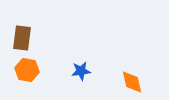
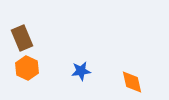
brown rectangle: rotated 30 degrees counterclockwise
orange hexagon: moved 2 px up; rotated 15 degrees clockwise
